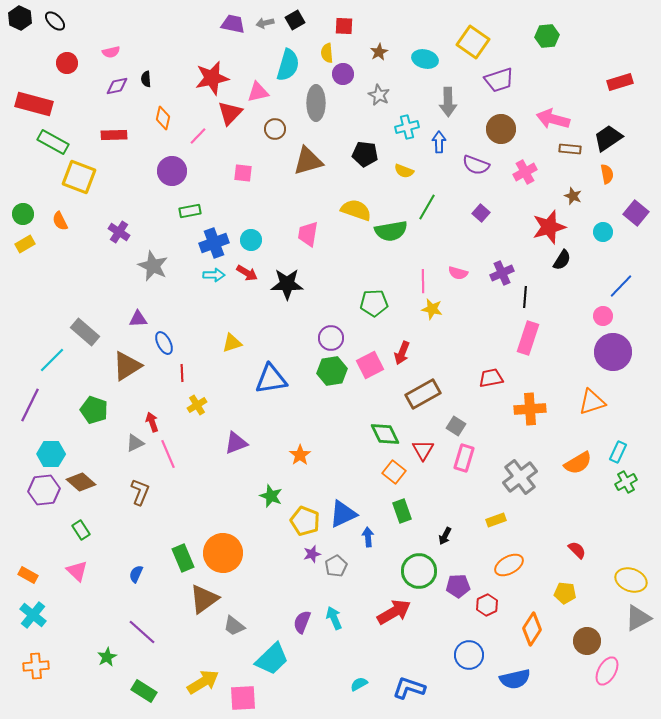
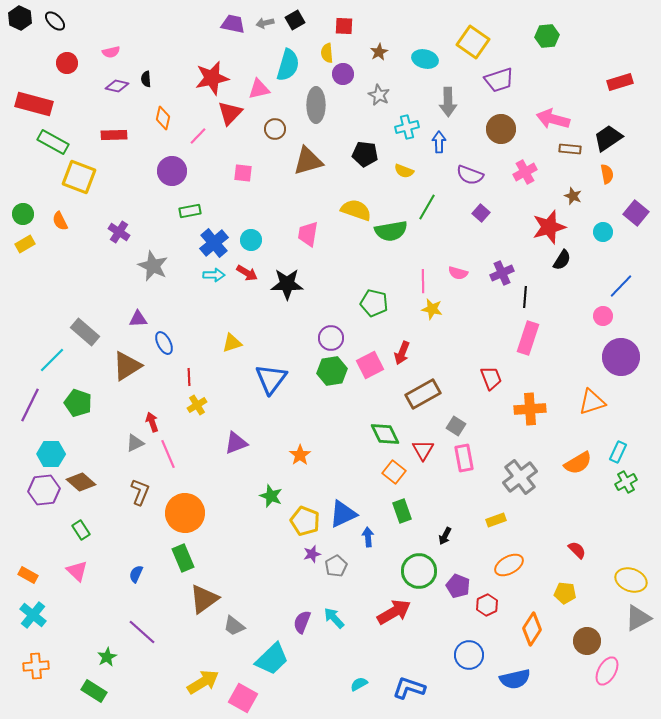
purple diamond at (117, 86): rotated 25 degrees clockwise
pink triangle at (258, 92): moved 1 px right, 3 px up
gray ellipse at (316, 103): moved 2 px down
purple semicircle at (476, 165): moved 6 px left, 10 px down
blue cross at (214, 243): rotated 20 degrees counterclockwise
green pentagon at (374, 303): rotated 16 degrees clockwise
purple circle at (613, 352): moved 8 px right, 5 px down
red line at (182, 373): moved 7 px right, 4 px down
red trapezoid at (491, 378): rotated 80 degrees clockwise
blue triangle at (271, 379): rotated 44 degrees counterclockwise
green pentagon at (94, 410): moved 16 px left, 7 px up
pink rectangle at (464, 458): rotated 28 degrees counterclockwise
orange circle at (223, 553): moved 38 px left, 40 px up
purple pentagon at (458, 586): rotated 25 degrees clockwise
cyan arrow at (334, 618): rotated 20 degrees counterclockwise
green rectangle at (144, 691): moved 50 px left
pink square at (243, 698): rotated 32 degrees clockwise
